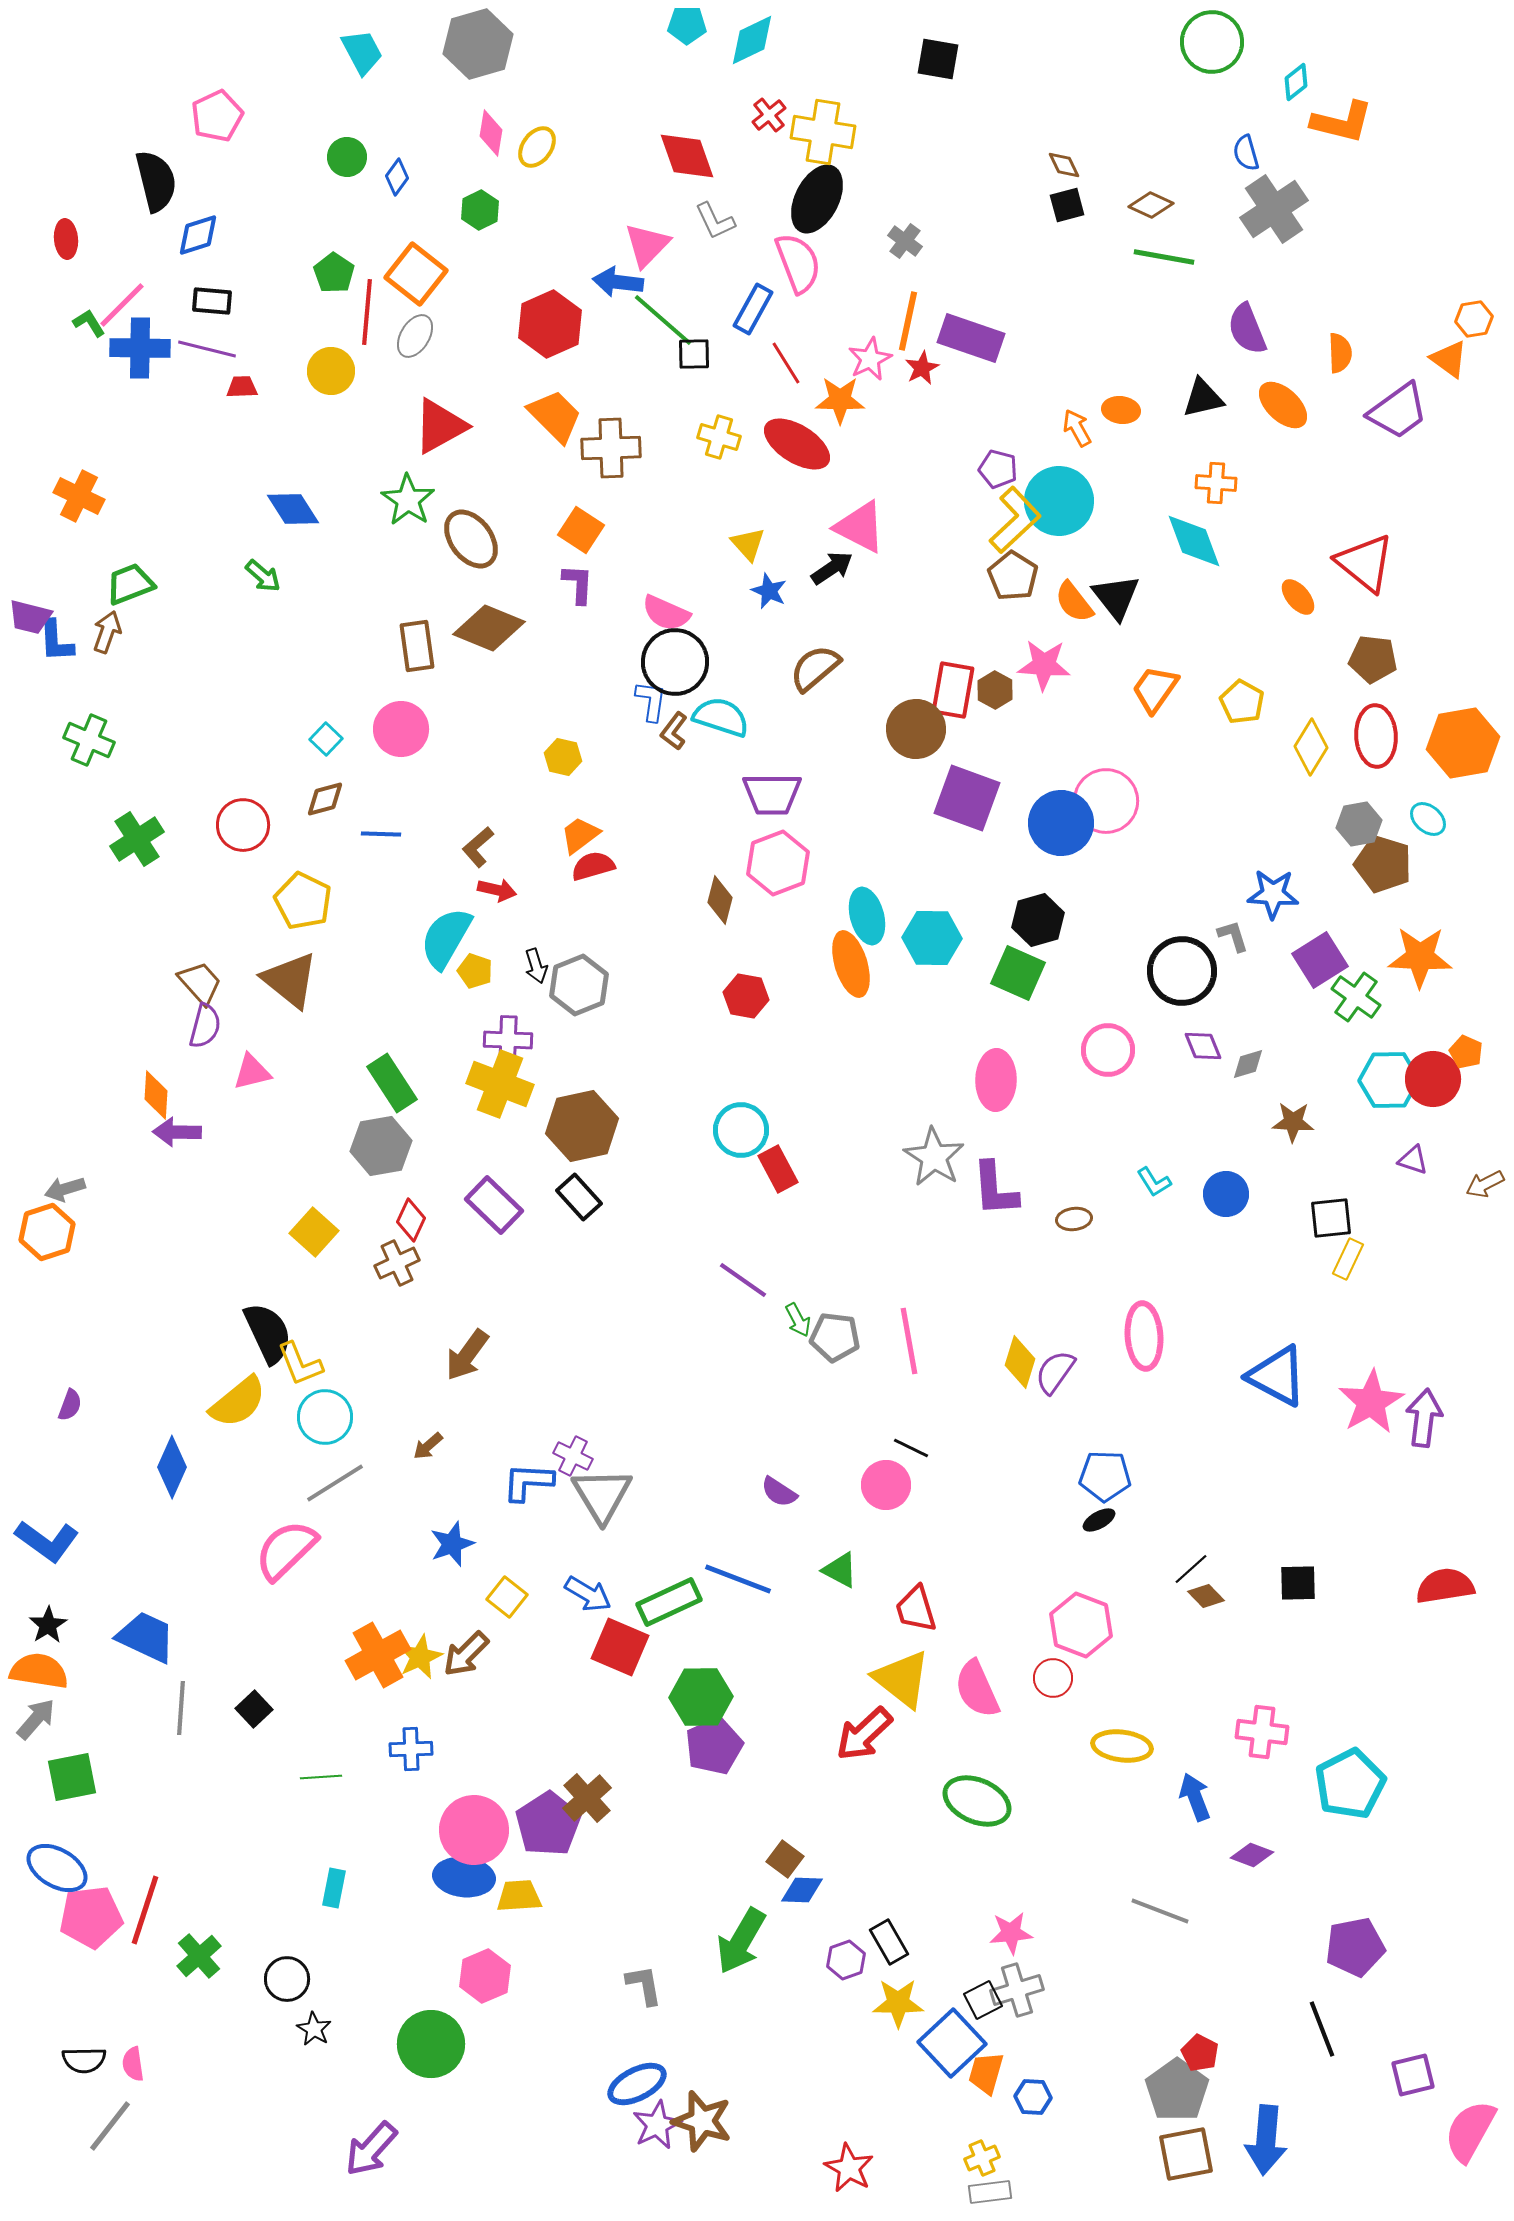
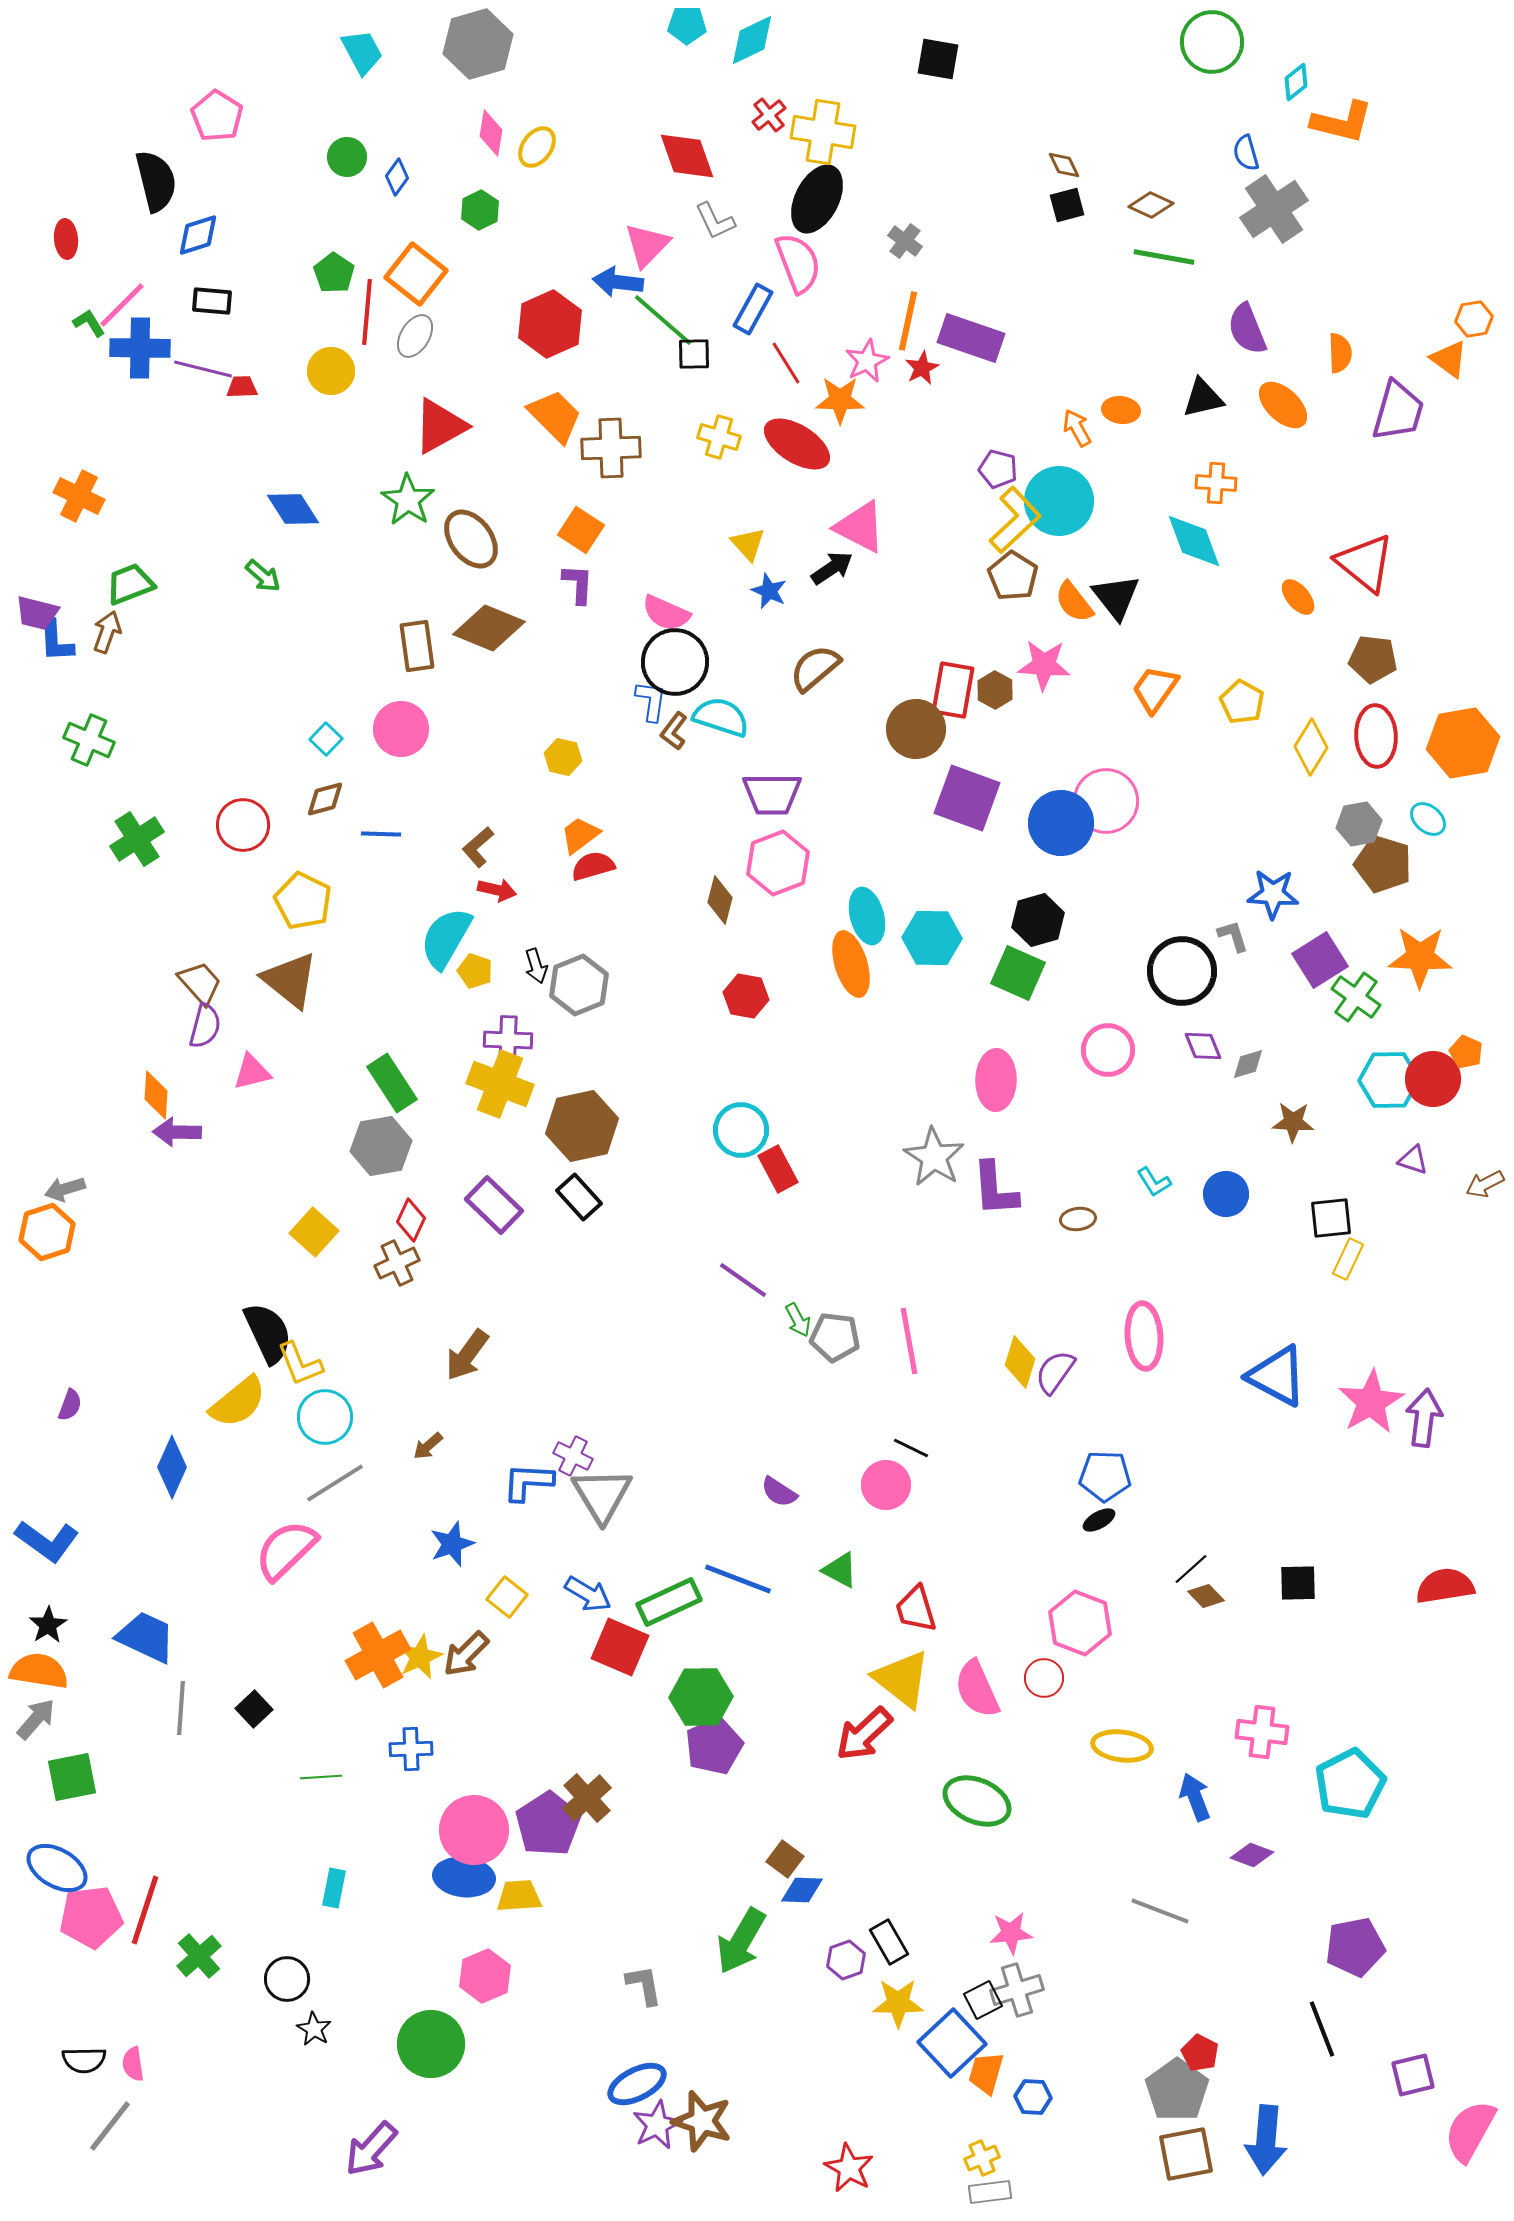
pink pentagon at (217, 116): rotated 15 degrees counterclockwise
purple line at (207, 349): moved 4 px left, 20 px down
pink star at (870, 359): moved 3 px left, 2 px down
purple trapezoid at (1398, 411): rotated 38 degrees counterclockwise
purple trapezoid at (30, 617): moved 7 px right, 4 px up
brown ellipse at (1074, 1219): moved 4 px right
pink hexagon at (1081, 1625): moved 1 px left, 2 px up
red circle at (1053, 1678): moved 9 px left
